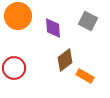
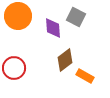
gray square: moved 12 px left, 4 px up
